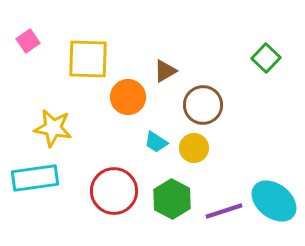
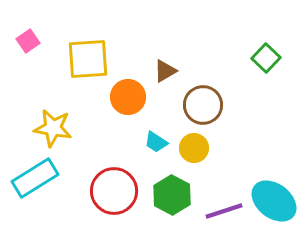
yellow square: rotated 6 degrees counterclockwise
cyan rectangle: rotated 24 degrees counterclockwise
green hexagon: moved 4 px up
